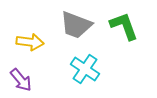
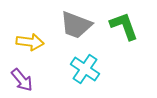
purple arrow: moved 1 px right
